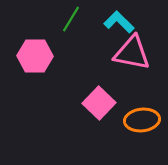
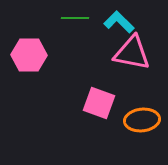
green line: moved 4 px right, 1 px up; rotated 60 degrees clockwise
pink hexagon: moved 6 px left, 1 px up
pink square: rotated 24 degrees counterclockwise
